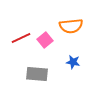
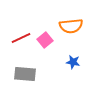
gray rectangle: moved 12 px left
